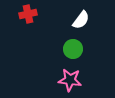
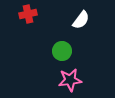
green circle: moved 11 px left, 2 px down
pink star: rotated 15 degrees counterclockwise
